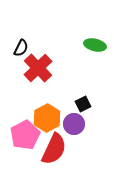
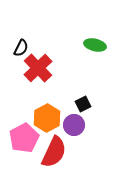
purple circle: moved 1 px down
pink pentagon: moved 1 px left, 3 px down
red semicircle: moved 3 px down
